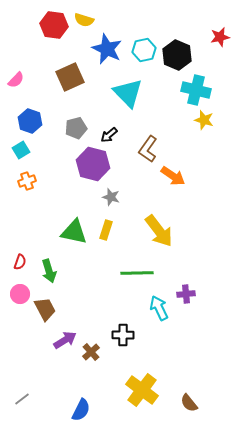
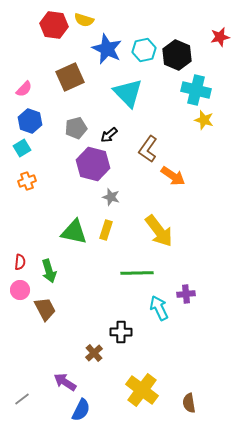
pink semicircle: moved 8 px right, 9 px down
cyan square: moved 1 px right, 2 px up
red semicircle: rotated 14 degrees counterclockwise
pink circle: moved 4 px up
black cross: moved 2 px left, 3 px up
purple arrow: moved 42 px down; rotated 115 degrees counterclockwise
brown cross: moved 3 px right, 1 px down
brown semicircle: rotated 30 degrees clockwise
